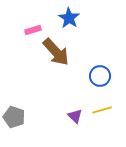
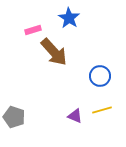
brown arrow: moved 2 px left
purple triangle: rotated 21 degrees counterclockwise
